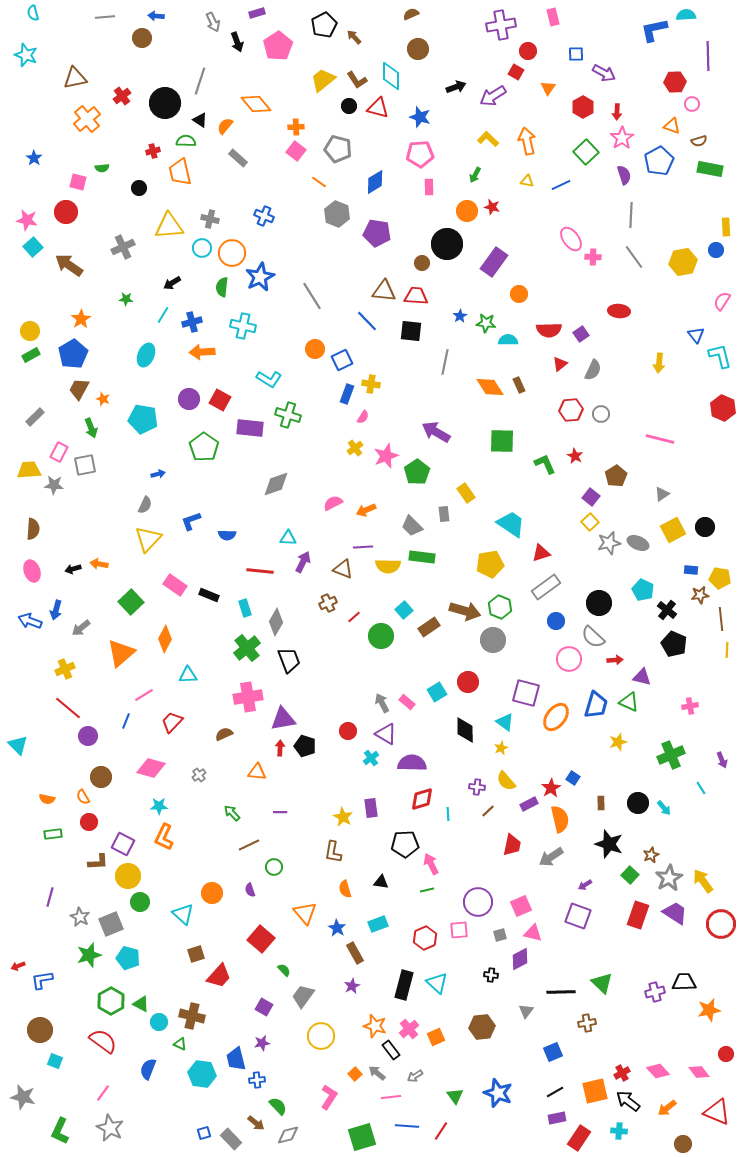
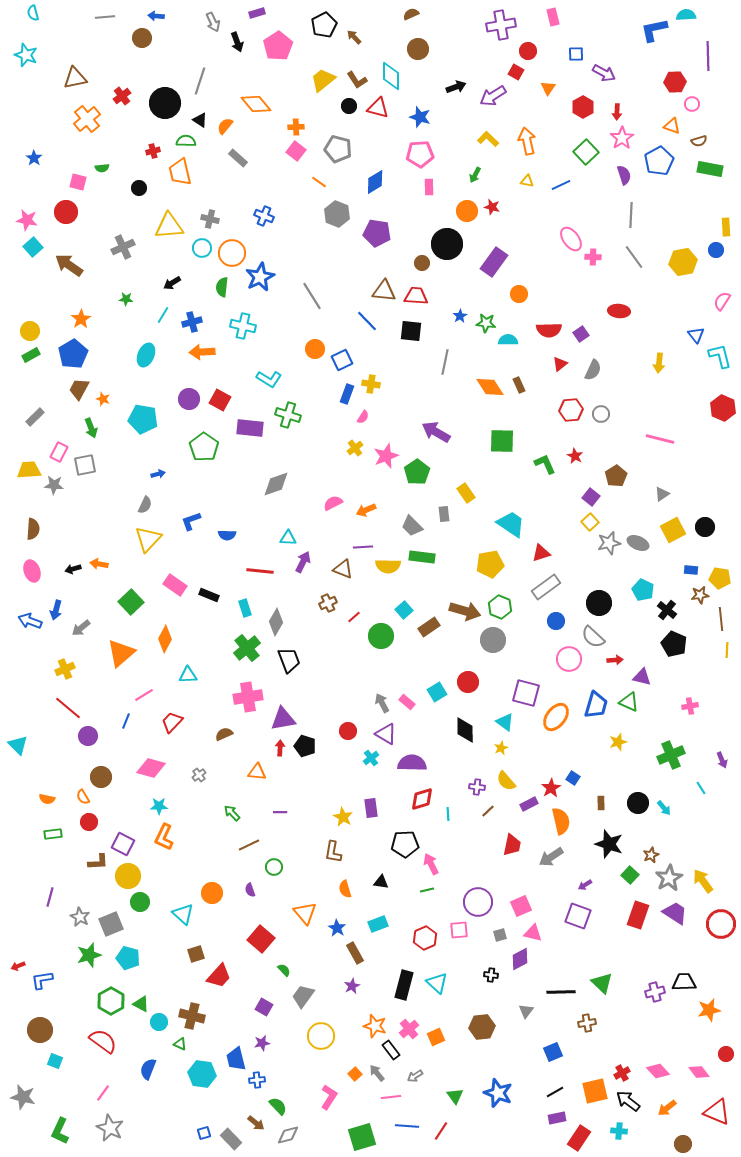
orange semicircle at (560, 819): moved 1 px right, 2 px down
gray arrow at (377, 1073): rotated 12 degrees clockwise
